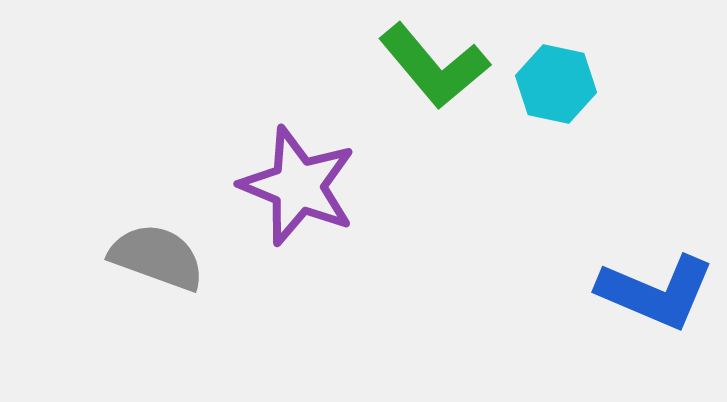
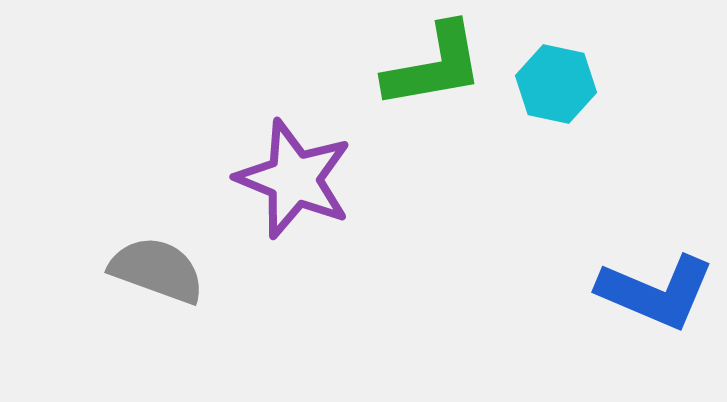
green L-shape: rotated 60 degrees counterclockwise
purple star: moved 4 px left, 7 px up
gray semicircle: moved 13 px down
